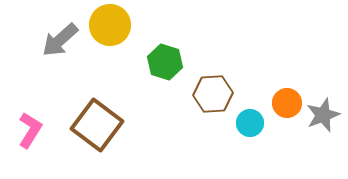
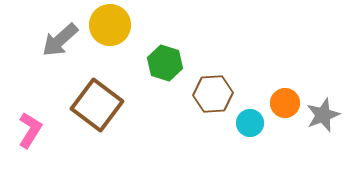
green hexagon: moved 1 px down
orange circle: moved 2 px left
brown square: moved 20 px up
